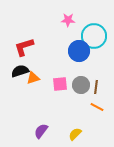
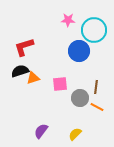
cyan circle: moved 6 px up
gray circle: moved 1 px left, 13 px down
